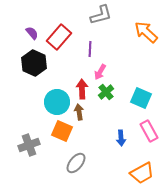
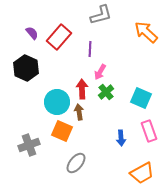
black hexagon: moved 8 px left, 5 px down
pink rectangle: rotated 10 degrees clockwise
